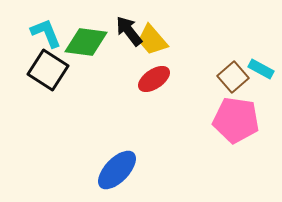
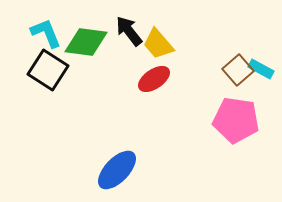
yellow trapezoid: moved 6 px right, 4 px down
brown square: moved 5 px right, 7 px up
